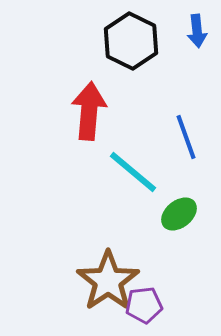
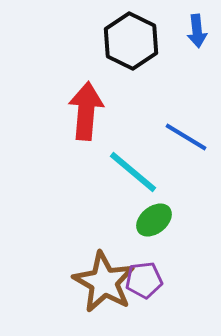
red arrow: moved 3 px left
blue line: rotated 39 degrees counterclockwise
green ellipse: moved 25 px left, 6 px down
brown star: moved 4 px left, 1 px down; rotated 8 degrees counterclockwise
purple pentagon: moved 25 px up
